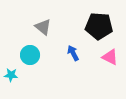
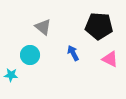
pink triangle: moved 2 px down
